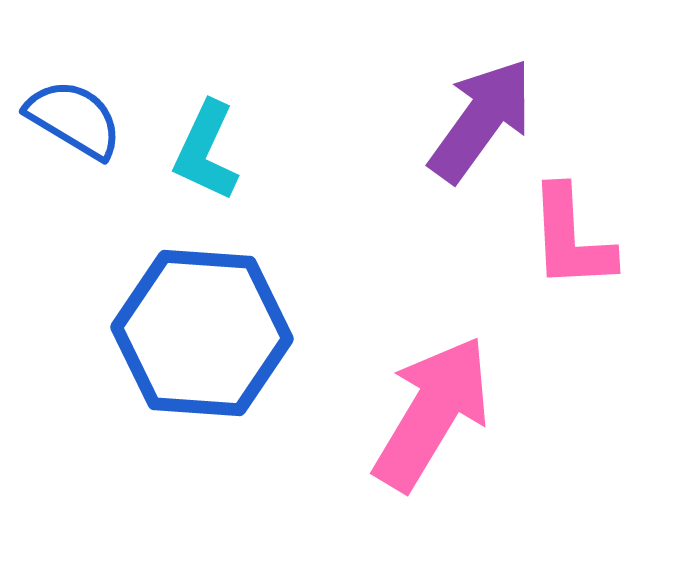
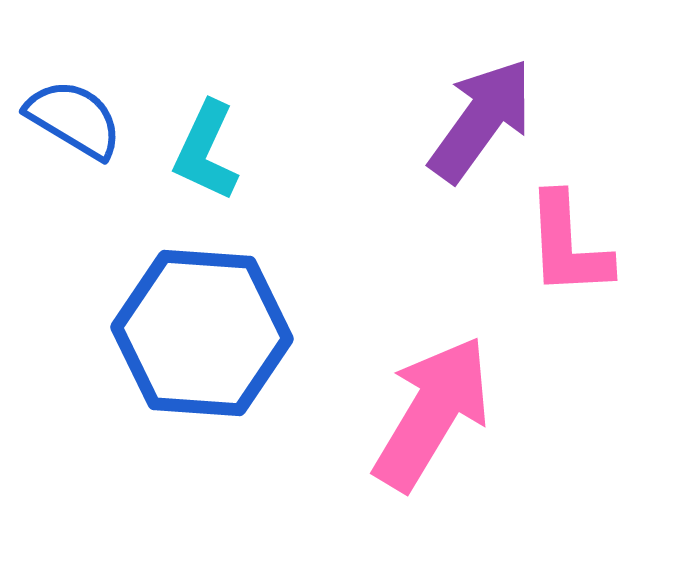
pink L-shape: moved 3 px left, 7 px down
